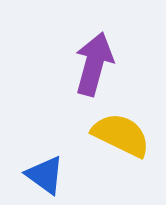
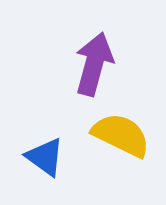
blue triangle: moved 18 px up
